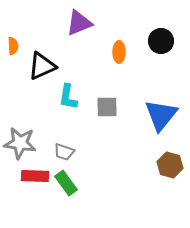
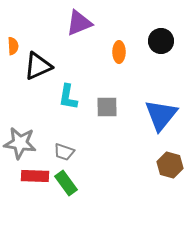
black triangle: moved 4 px left
